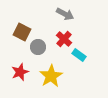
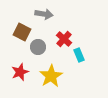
gray arrow: moved 21 px left; rotated 18 degrees counterclockwise
cyan rectangle: rotated 32 degrees clockwise
